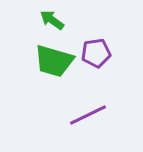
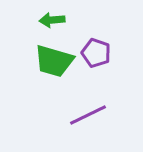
green arrow: rotated 40 degrees counterclockwise
purple pentagon: rotated 28 degrees clockwise
